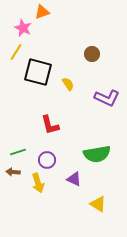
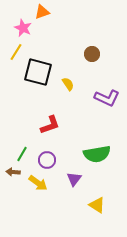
red L-shape: rotated 95 degrees counterclockwise
green line: moved 4 px right, 2 px down; rotated 42 degrees counterclockwise
purple triangle: rotated 42 degrees clockwise
yellow arrow: rotated 36 degrees counterclockwise
yellow triangle: moved 1 px left, 1 px down
